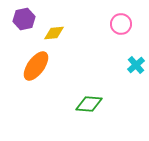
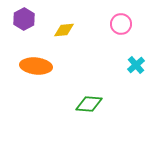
purple hexagon: rotated 15 degrees counterclockwise
yellow diamond: moved 10 px right, 3 px up
orange ellipse: rotated 60 degrees clockwise
